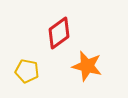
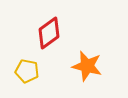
red diamond: moved 10 px left
